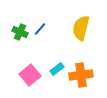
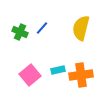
blue line: moved 2 px right, 1 px up
cyan rectangle: moved 1 px right, 1 px down; rotated 24 degrees clockwise
